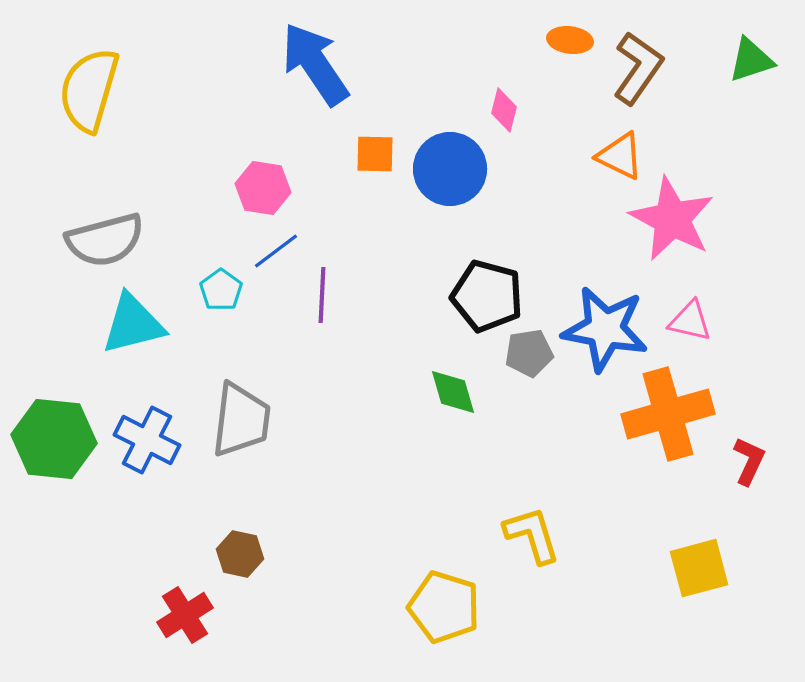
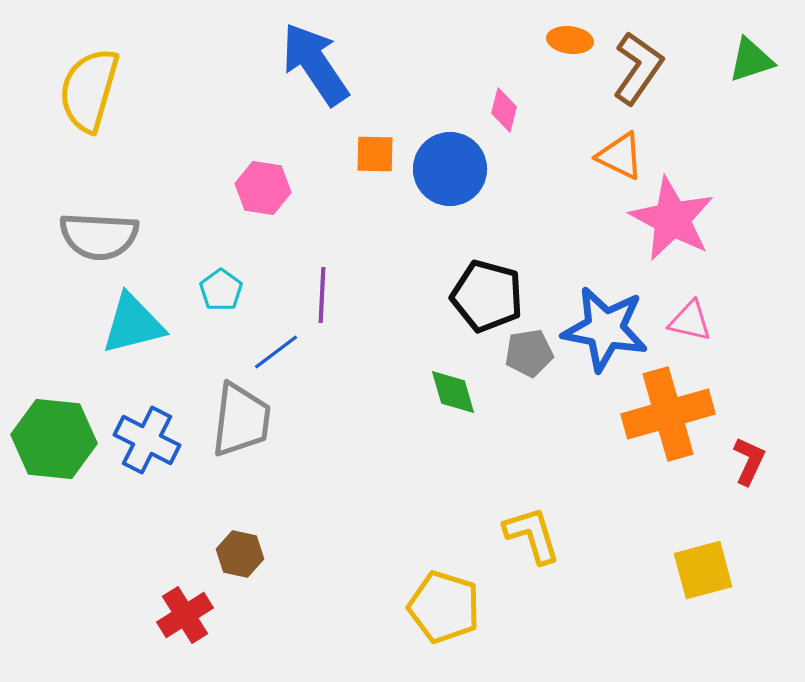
gray semicircle: moved 6 px left, 4 px up; rotated 18 degrees clockwise
blue line: moved 101 px down
yellow square: moved 4 px right, 2 px down
